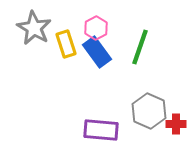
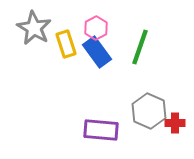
red cross: moved 1 px left, 1 px up
